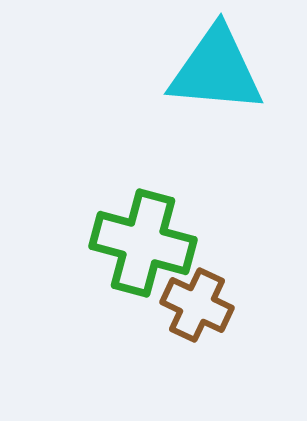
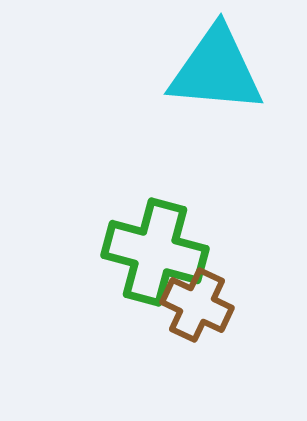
green cross: moved 12 px right, 9 px down
